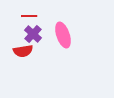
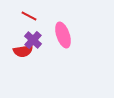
red line: rotated 28 degrees clockwise
purple cross: moved 6 px down
